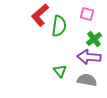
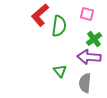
gray semicircle: moved 2 px left, 3 px down; rotated 96 degrees counterclockwise
